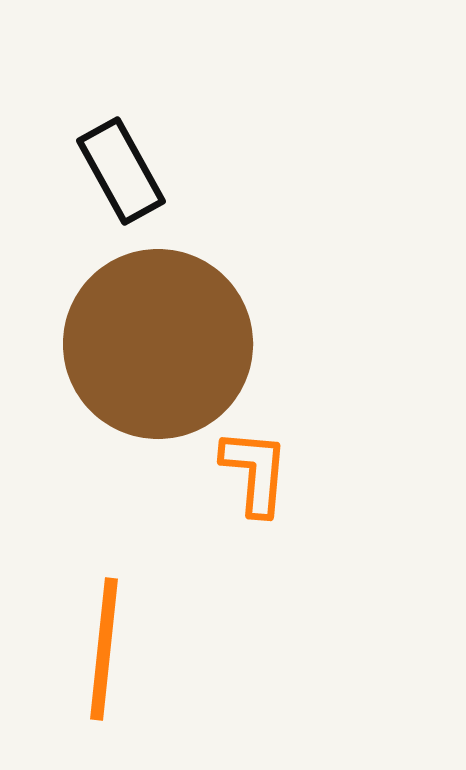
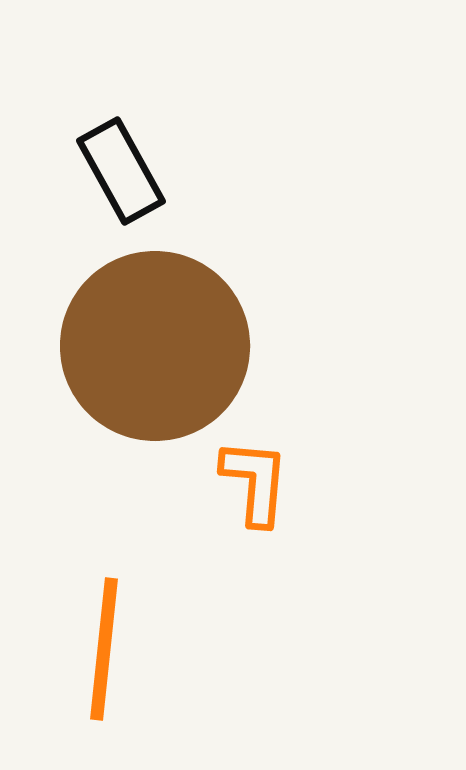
brown circle: moved 3 px left, 2 px down
orange L-shape: moved 10 px down
